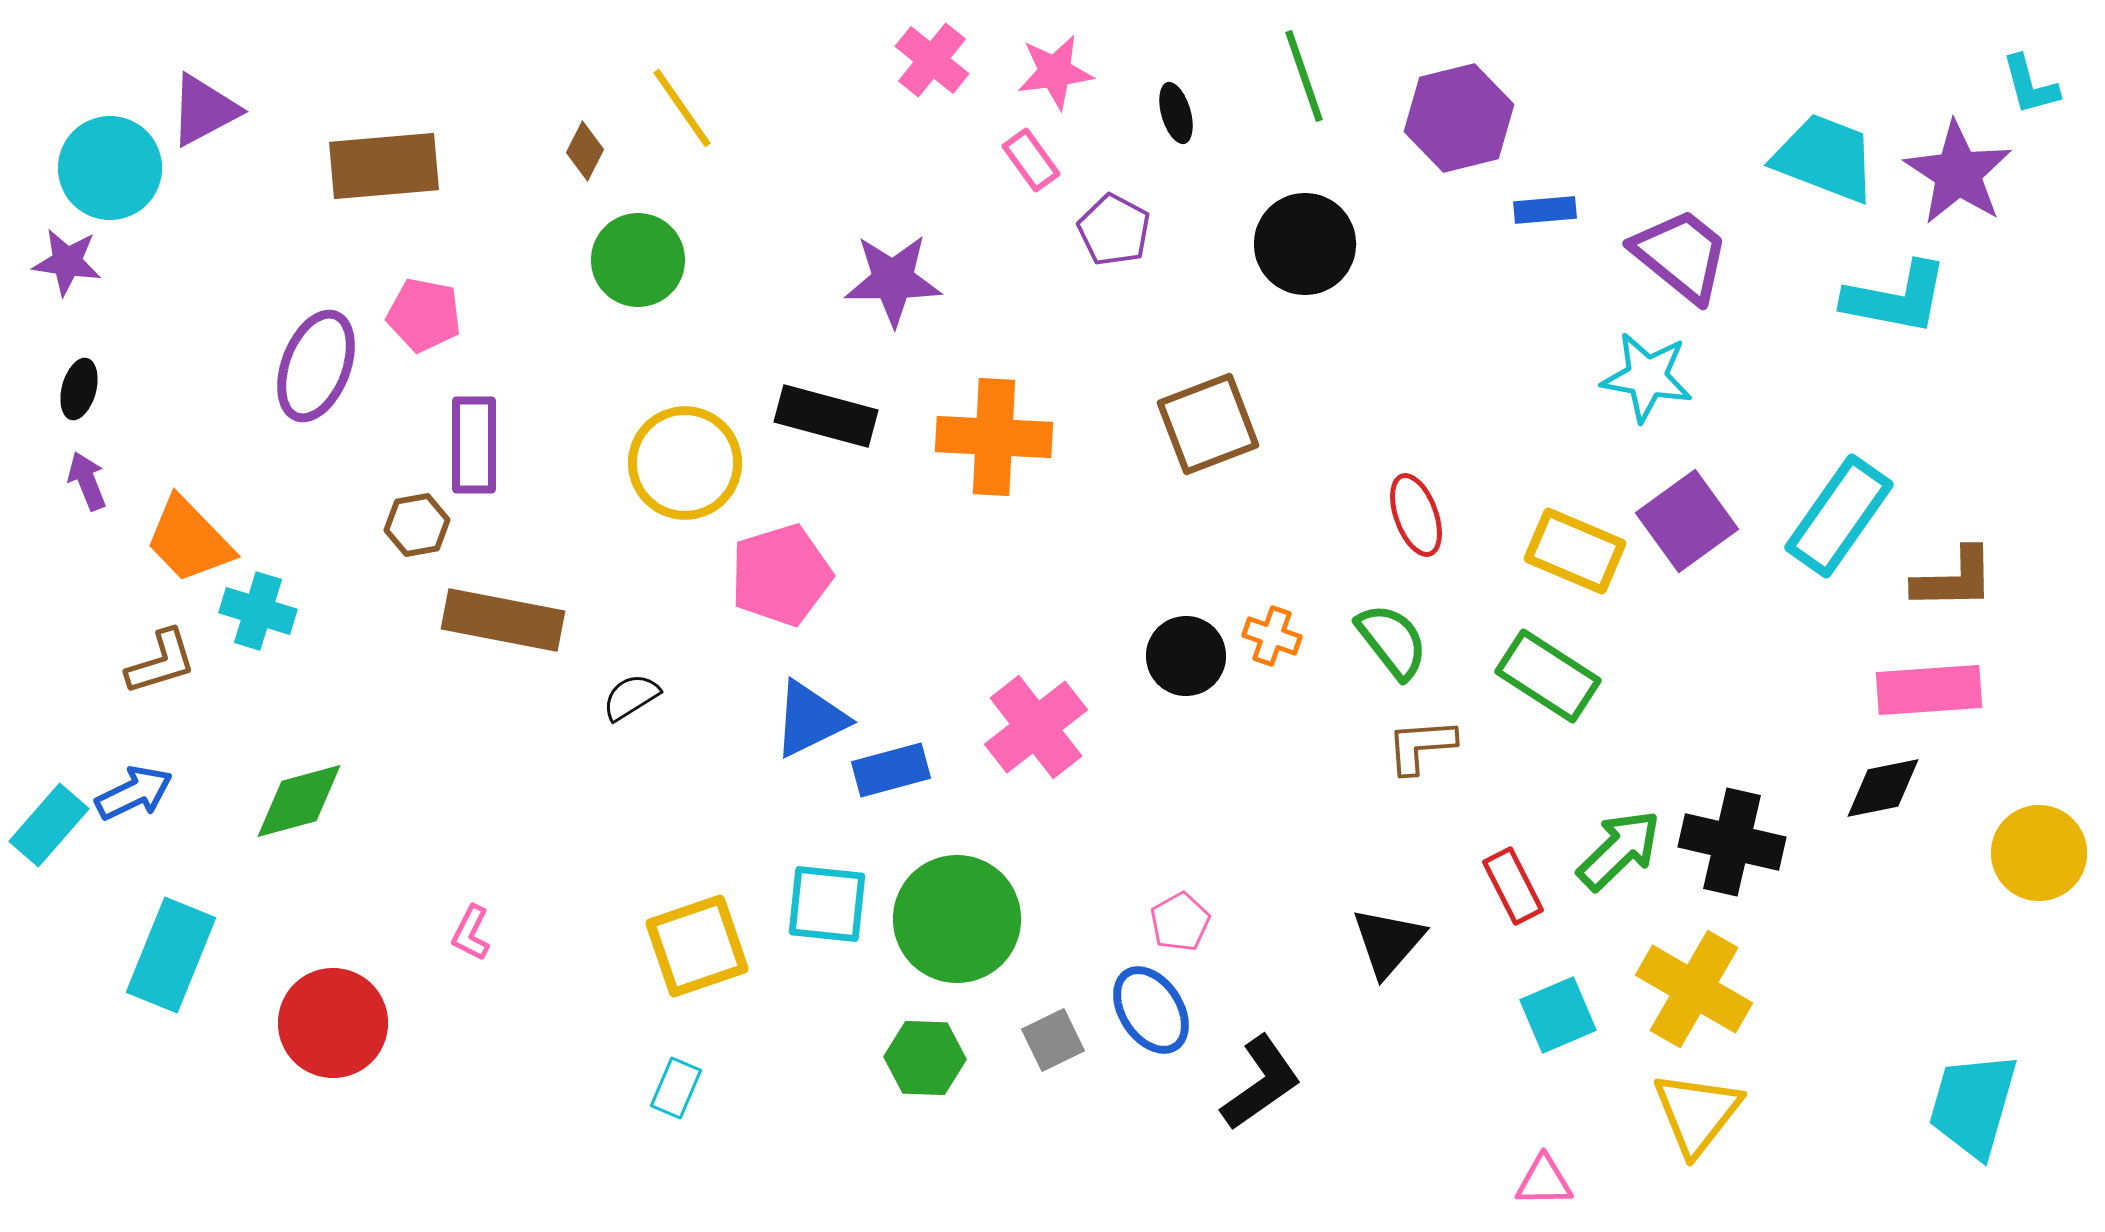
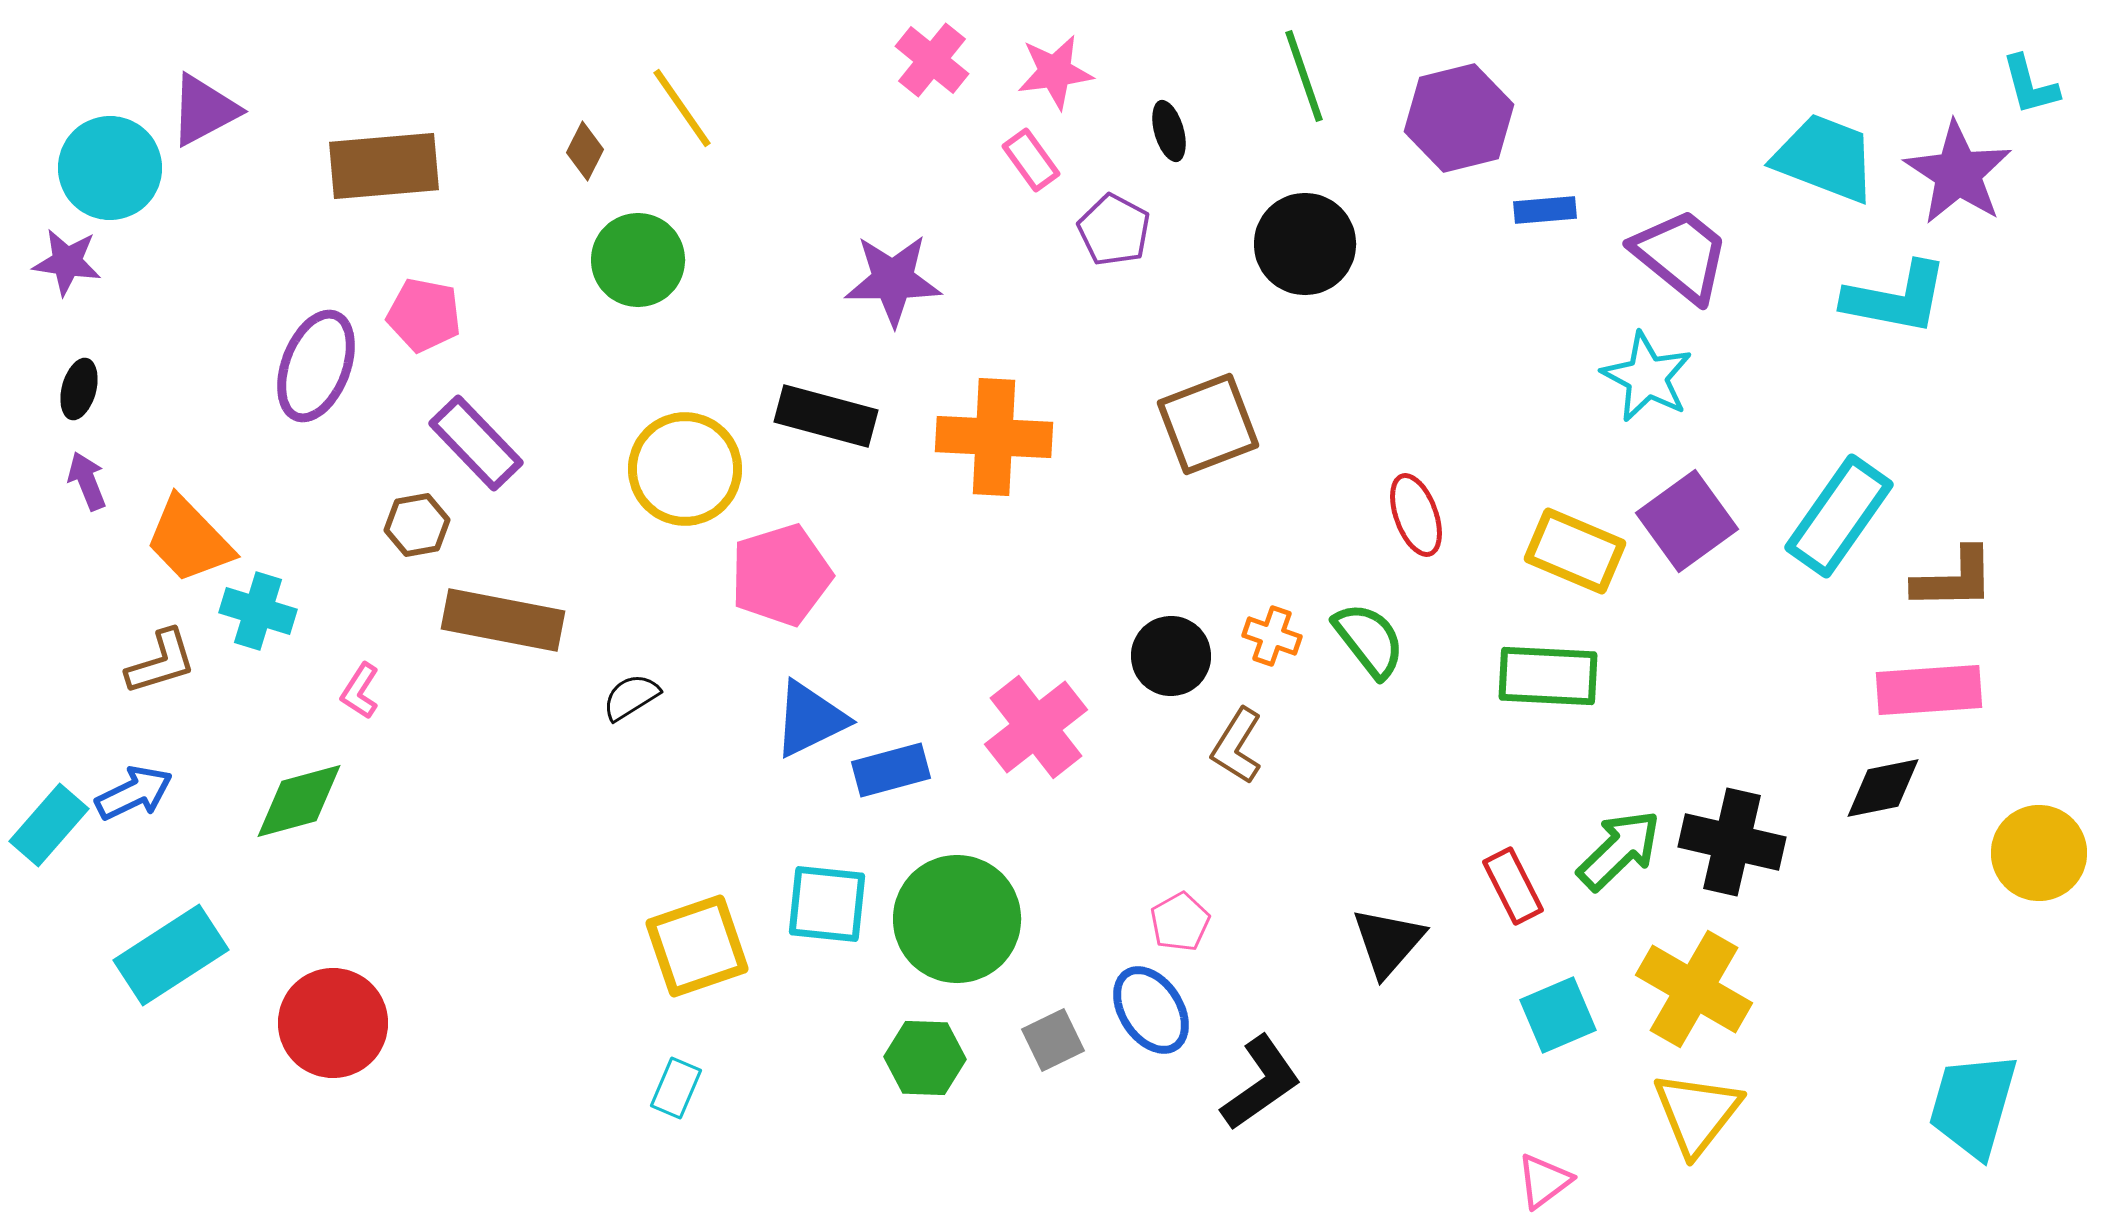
black ellipse at (1176, 113): moved 7 px left, 18 px down
cyan star at (1647, 377): rotated 18 degrees clockwise
purple rectangle at (474, 445): moved 2 px right, 2 px up; rotated 44 degrees counterclockwise
yellow circle at (685, 463): moved 6 px down
green semicircle at (1392, 641): moved 23 px left, 1 px up
black circle at (1186, 656): moved 15 px left
green rectangle at (1548, 676): rotated 30 degrees counterclockwise
brown L-shape at (1421, 746): moved 184 px left; rotated 54 degrees counterclockwise
pink L-shape at (471, 933): moved 111 px left, 242 px up; rotated 6 degrees clockwise
cyan rectangle at (171, 955): rotated 35 degrees clockwise
pink triangle at (1544, 1181): rotated 36 degrees counterclockwise
